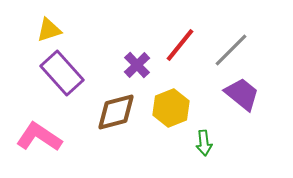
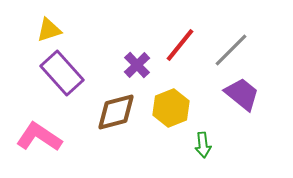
green arrow: moved 1 px left, 2 px down
